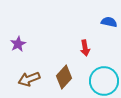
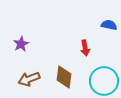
blue semicircle: moved 3 px down
purple star: moved 3 px right
brown diamond: rotated 35 degrees counterclockwise
